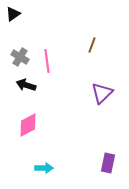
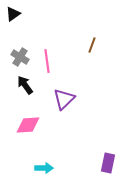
black arrow: moved 1 px left; rotated 36 degrees clockwise
purple triangle: moved 38 px left, 6 px down
pink diamond: rotated 25 degrees clockwise
